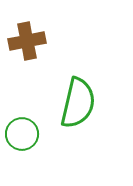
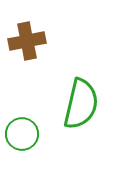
green semicircle: moved 3 px right, 1 px down
